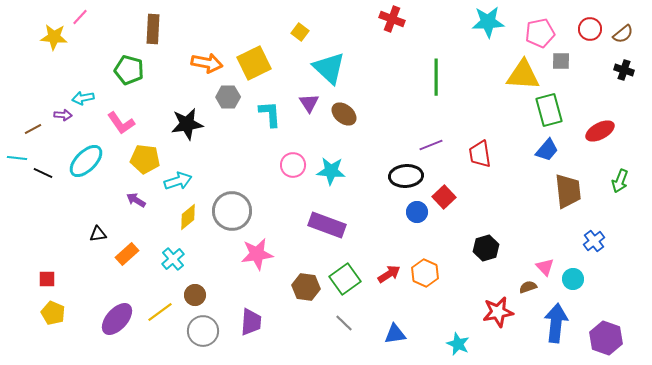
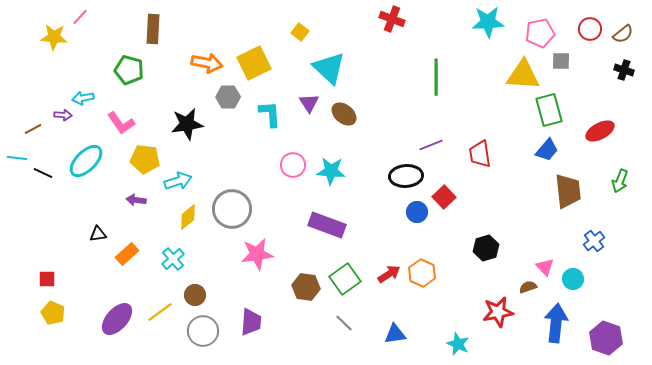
purple arrow at (136, 200): rotated 24 degrees counterclockwise
gray circle at (232, 211): moved 2 px up
orange hexagon at (425, 273): moved 3 px left
